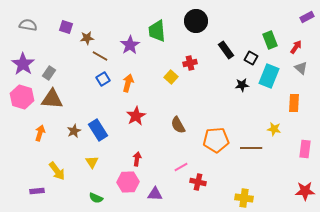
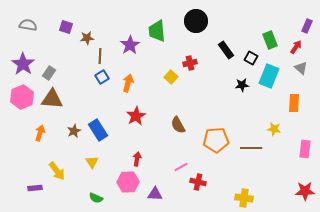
purple rectangle at (307, 17): moved 9 px down; rotated 40 degrees counterclockwise
brown line at (100, 56): rotated 63 degrees clockwise
blue square at (103, 79): moved 1 px left, 2 px up
pink hexagon at (22, 97): rotated 20 degrees clockwise
purple rectangle at (37, 191): moved 2 px left, 3 px up
